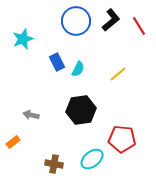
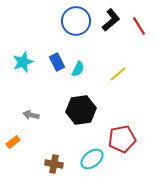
cyan star: moved 23 px down
red pentagon: rotated 16 degrees counterclockwise
